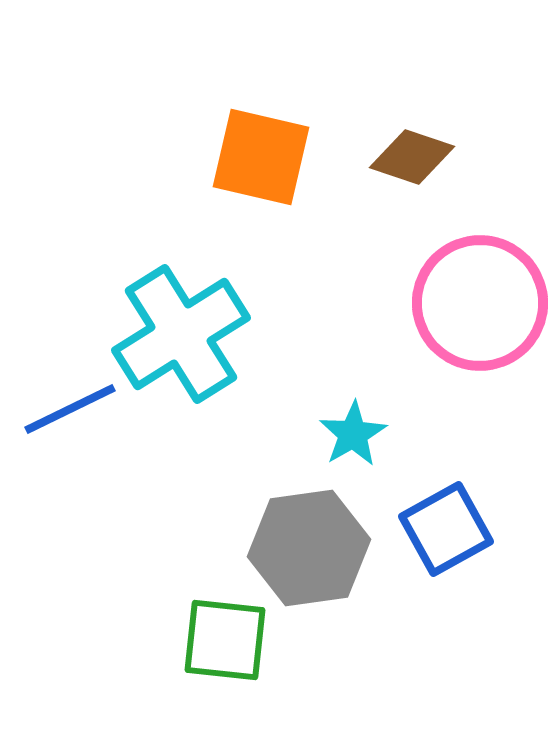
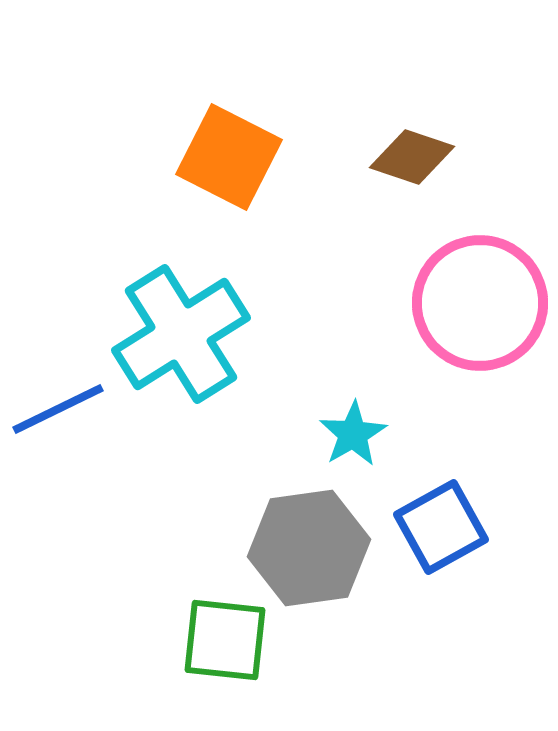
orange square: moved 32 px left; rotated 14 degrees clockwise
blue line: moved 12 px left
blue square: moved 5 px left, 2 px up
